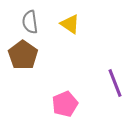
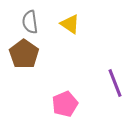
brown pentagon: moved 1 px right, 1 px up
